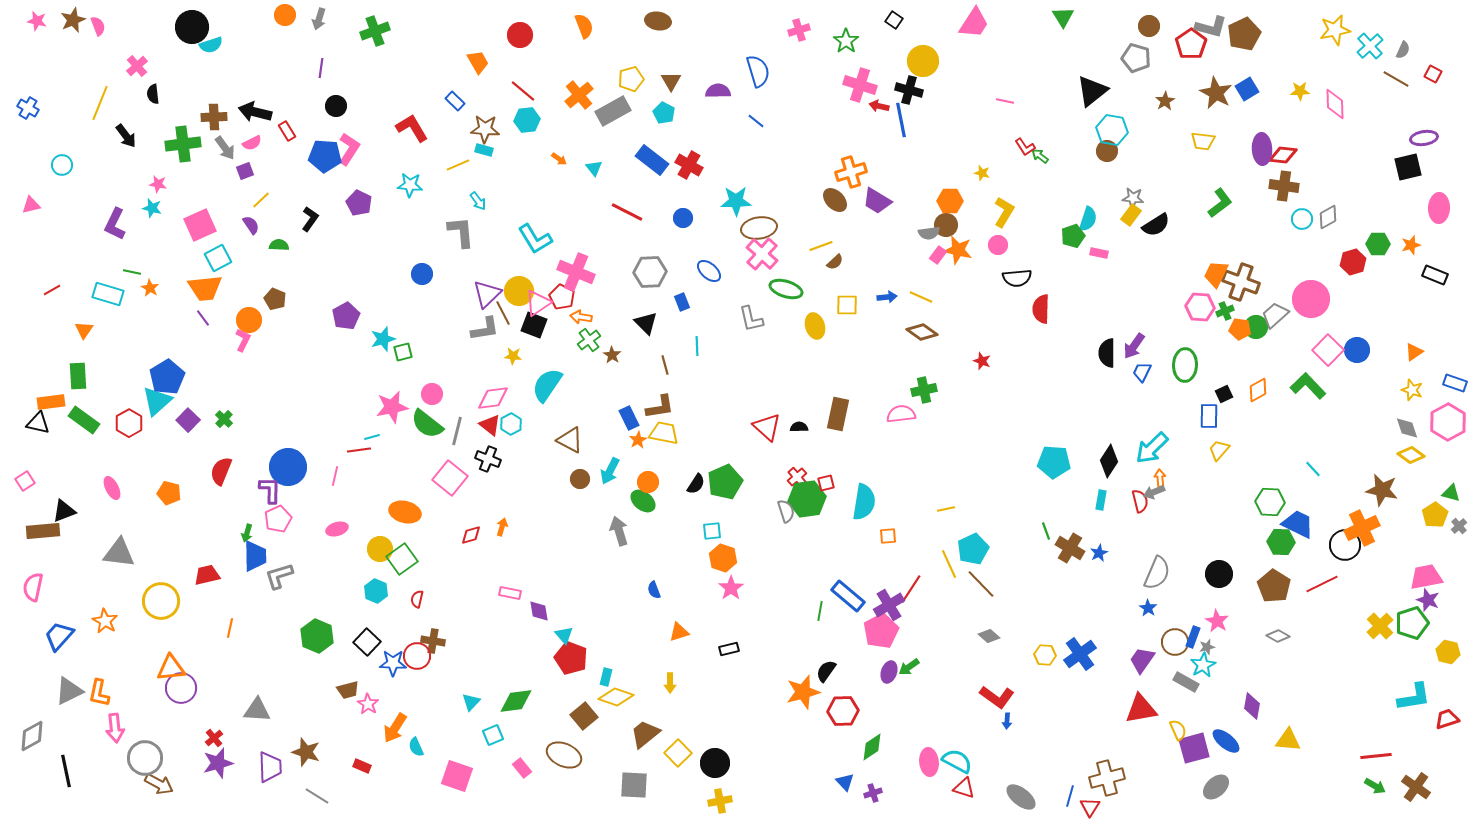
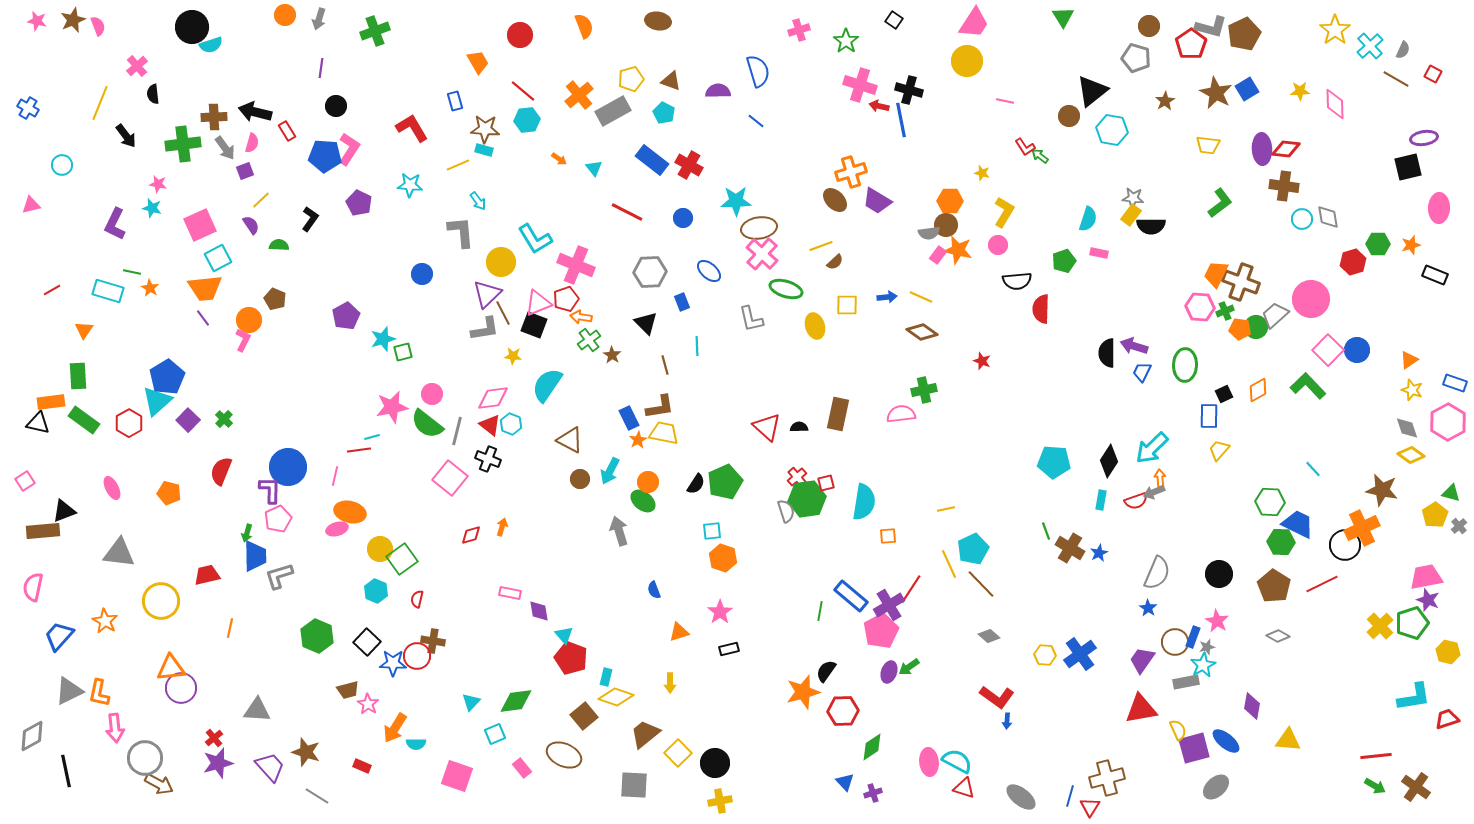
yellow star at (1335, 30): rotated 24 degrees counterclockwise
yellow circle at (923, 61): moved 44 px right
brown triangle at (671, 81): rotated 40 degrees counterclockwise
blue rectangle at (455, 101): rotated 30 degrees clockwise
yellow trapezoid at (1203, 141): moved 5 px right, 4 px down
pink semicircle at (252, 143): rotated 48 degrees counterclockwise
brown circle at (1107, 151): moved 38 px left, 35 px up
red diamond at (1283, 155): moved 3 px right, 6 px up
gray diamond at (1328, 217): rotated 70 degrees counterclockwise
black semicircle at (1156, 225): moved 5 px left, 1 px down; rotated 32 degrees clockwise
green pentagon at (1073, 236): moved 9 px left, 25 px down
pink cross at (576, 272): moved 7 px up
black semicircle at (1017, 278): moved 3 px down
yellow circle at (519, 291): moved 18 px left, 29 px up
cyan rectangle at (108, 294): moved 3 px up
red pentagon at (562, 297): moved 4 px right, 2 px down; rotated 25 degrees clockwise
pink triangle at (538, 303): rotated 12 degrees clockwise
purple arrow at (1134, 346): rotated 72 degrees clockwise
orange triangle at (1414, 352): moved 5 px left, 8 px down
cyan hexagon at (511, 424): rotated 10 degrees counterclockwise
red semicircle at (1140, 501): moved 4 px left; rotated 85 degrees clockwise
orange ellipse at (405, 512): moved 55 px left
pink star at (731, 588): moved 11 px left, 24 px down
blue rectangle at (848, 596): moved 3 px right
gray rectangle at (1186, 682): rotated 40 degrees counterclockwise
cyan square at (493, 735): moved 2 px right, 1 px up
cyan semicircle at (416, 747): moved 3 px up; rotated 66 degrees counterclockwise
purple trapezoid at (270, 767): rotated 40 degrees counterclockwise
